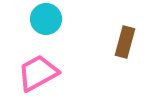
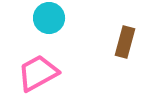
cyan circle: moved 3 px right, 1 px up
